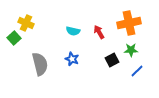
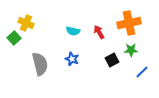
blue line: moved 5 px right, 1 px down
